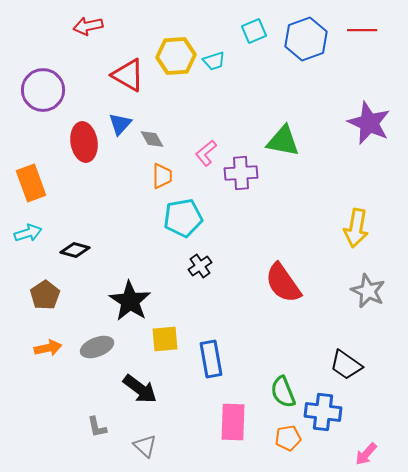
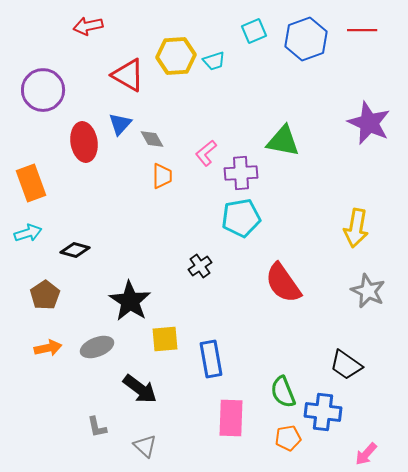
cyan pentagon: moved 58 px right
pink rectangle: moved 2 px left, 4 px up
